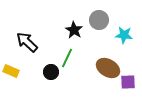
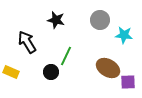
gray circle: moved 1 px right
black star: moved 18 px left, 10 px up; rotated 18 degrees counterclockwise
black arrow: rotated 15 degrees clockwise
green line: moved 1 px left, 2 px up
yellow rectangle: moved 1 px down
